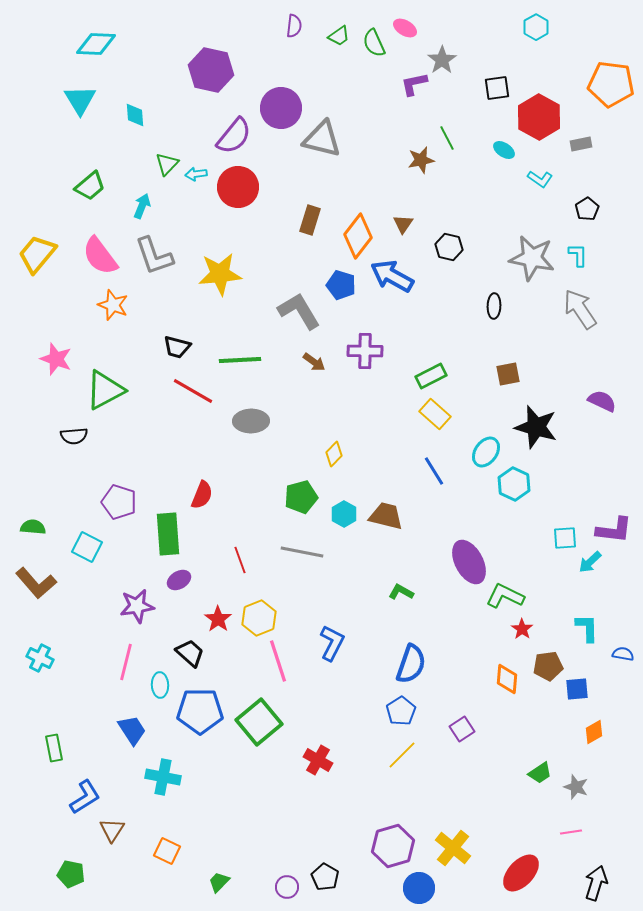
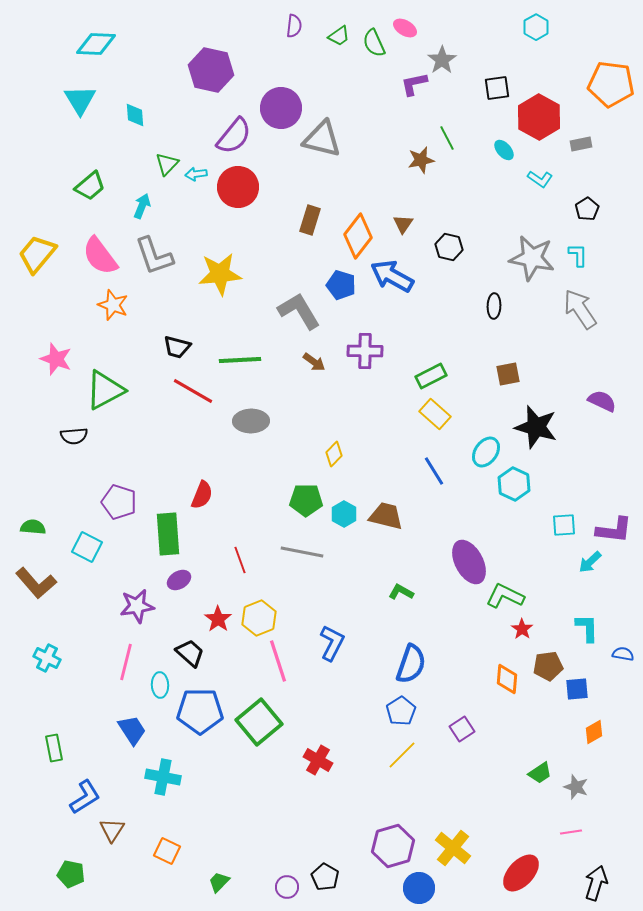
cyan ellipse at (504, 150): rotated 15 degrees clockwise
green pentagon at (301, 497): moved 5 px right, 3 px down; rotated 16 degrees clockwise
cyan square at (565, 538): moved 1 px left, 13 px up
cyan cross at (40, 658): moved 7 px right
